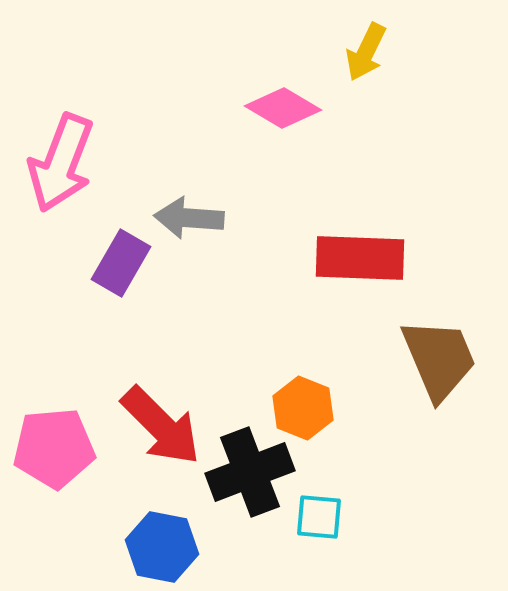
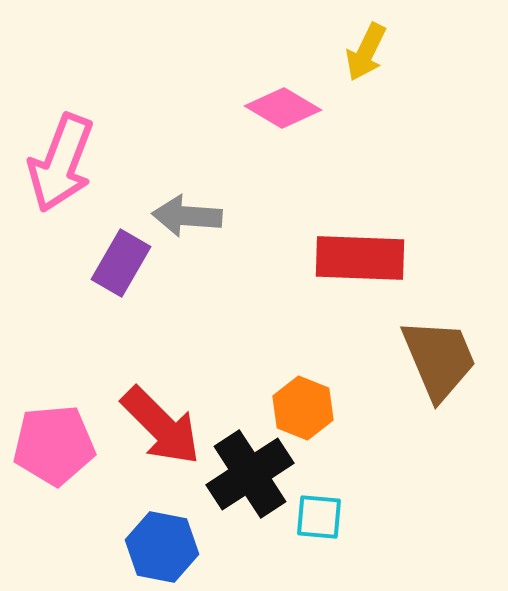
gray arrow: moved 2 px left, 2 px up
pink pentagon: moved 3 px up
black cross: moved 2 px down; rotated 12 degrees counterclockwise
